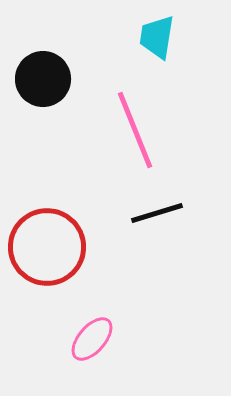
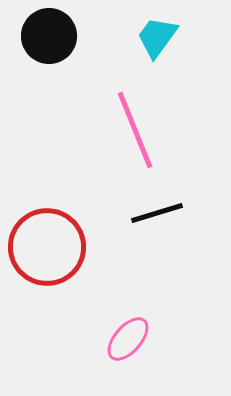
cyan trapezoid: rotated 27 degrees clockwise
black circle: moved 6 px right, 43 px up
pink ellipse: moved 36 px right
